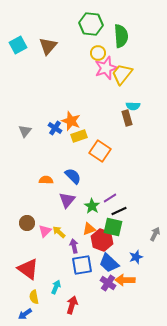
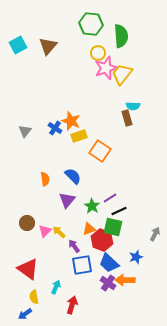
orange semicircle: moved 1 px left, 1 px up; rotated 80 degrees clockwise
purple arrow: rotated 24 degrees counterclockwise
